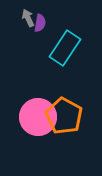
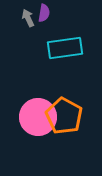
purple semicircle: moved 4 px right, 10 px up
cyan rectangle: rotated 48 degrees clockwise
